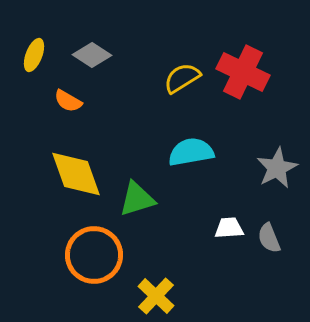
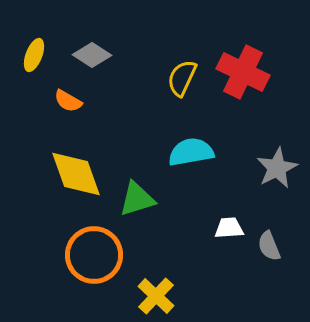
yellow semicircle: rotated 33 degrees counterclockwise
gray semicircle: moved 8 px down
